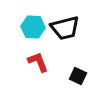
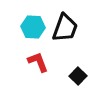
black trapezoid: rotated 56 degrees counterclockwise
black square: rotated 18 degrees clockwise
